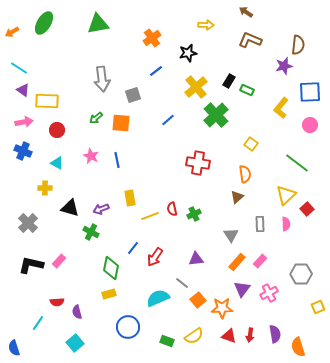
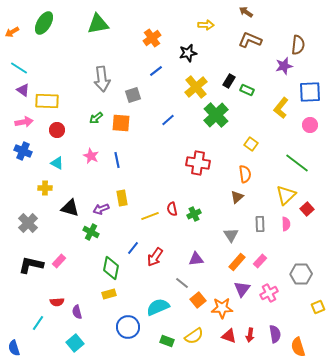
yellow rectangle at (130, 198): moved 8 px left
cyan semicircle at (158, 298): moved 9 px down
